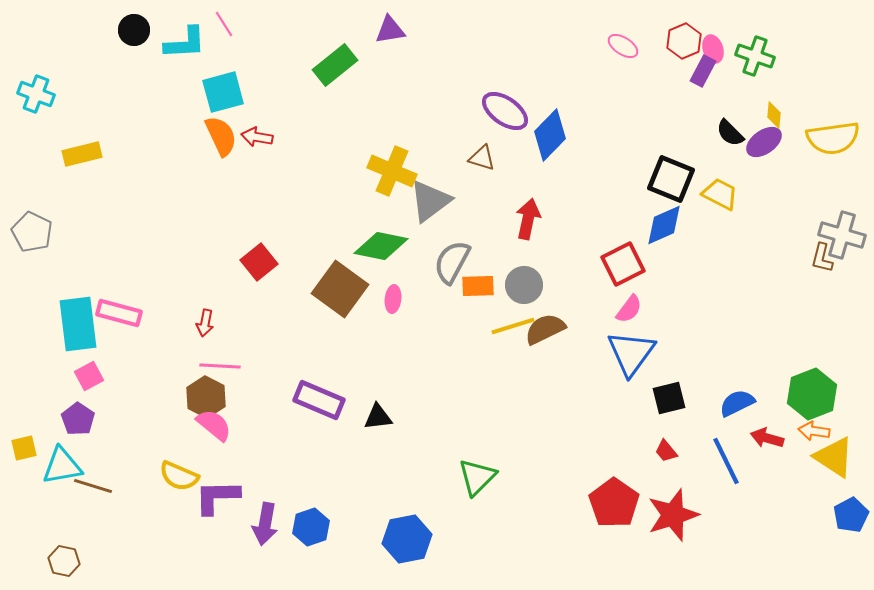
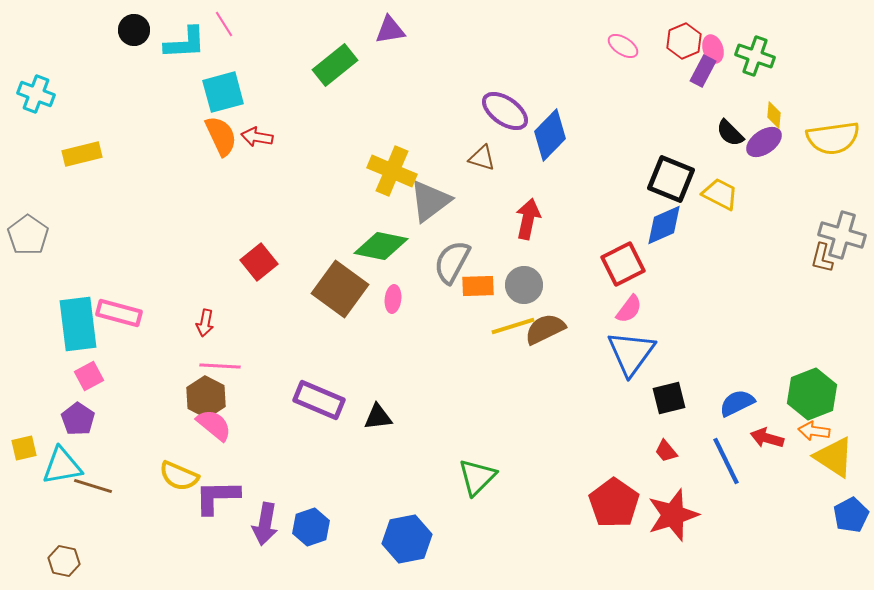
gray pentagon at (32, 232): moved 4 px left, 3 px down; rotated 9 degrees clockwise
